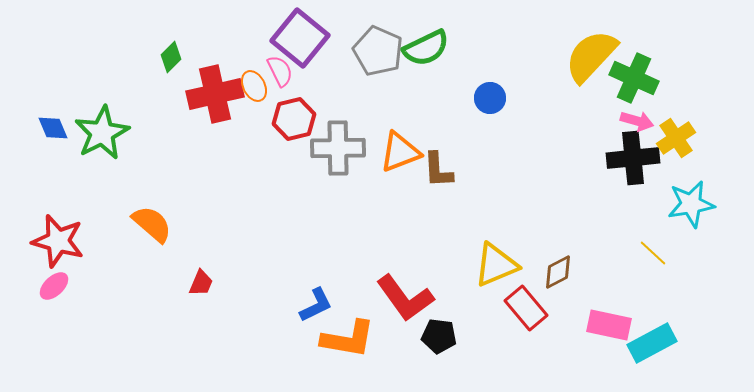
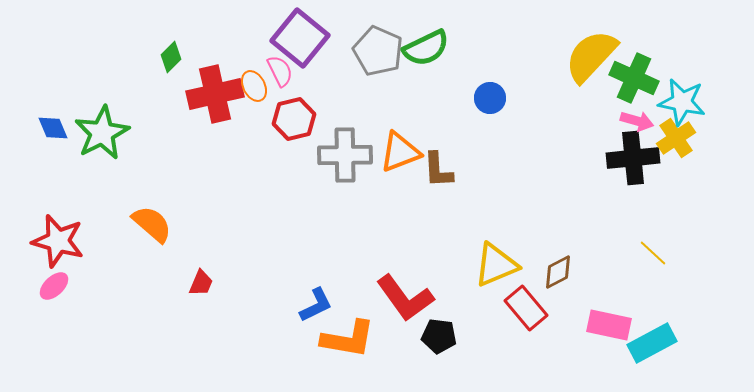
gray cross: moved 7 px right, 7 px down
cyan star: moved 9 px left, 102 px up; rotated 21 degrees clockwise
